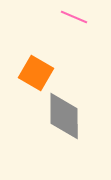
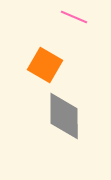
orange square: moved 9 px right, 8 px up
